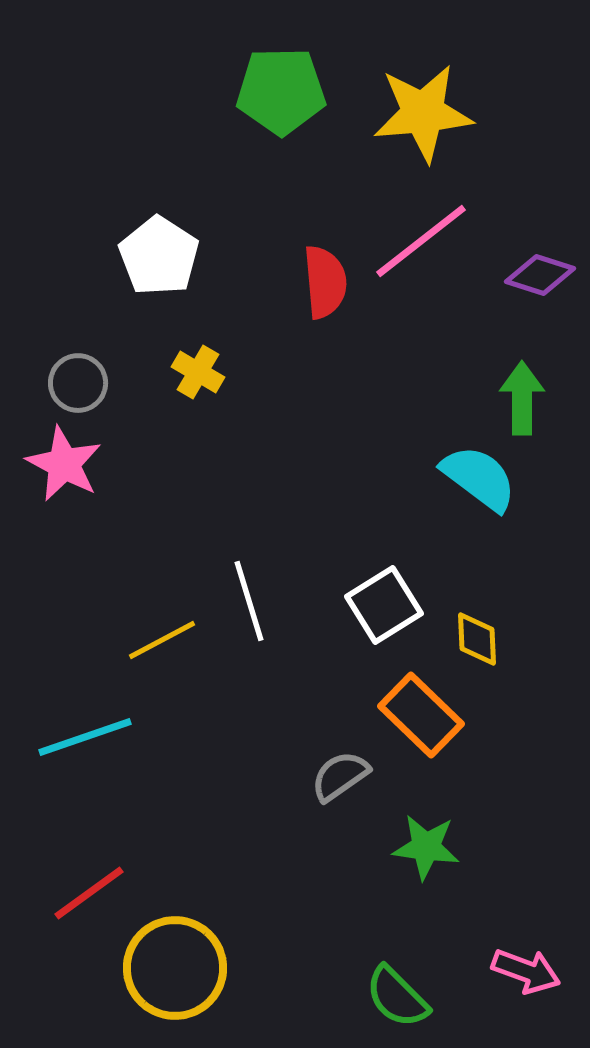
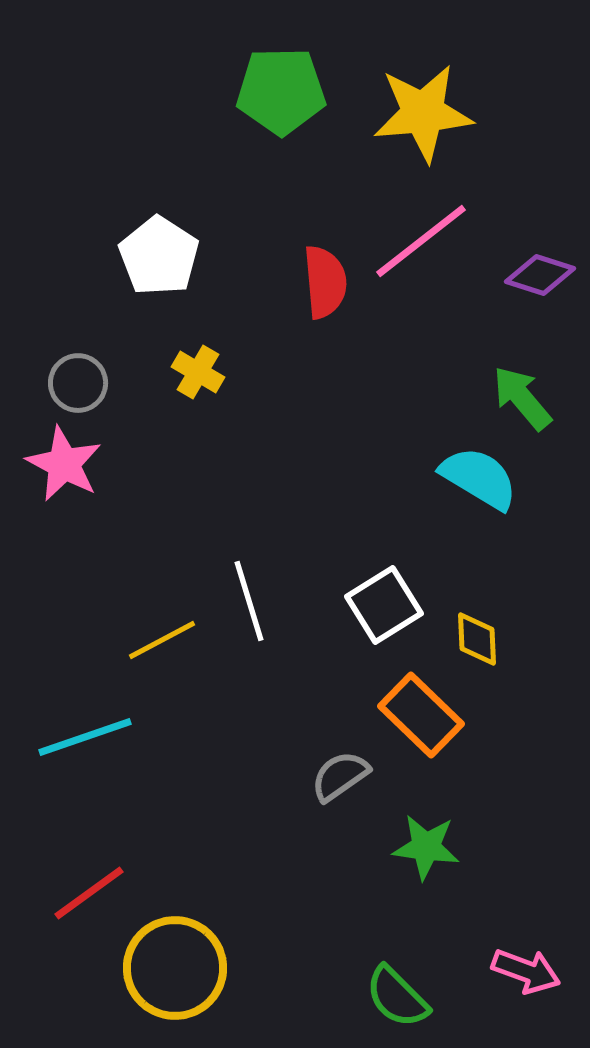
green arrow: rotated 40 degrees counterclockwise
cyan semicircle: rotated 6 degrees counterclockwise
